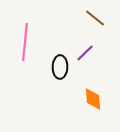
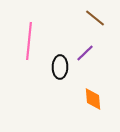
pink line: moved 4 px right, 1 px up
